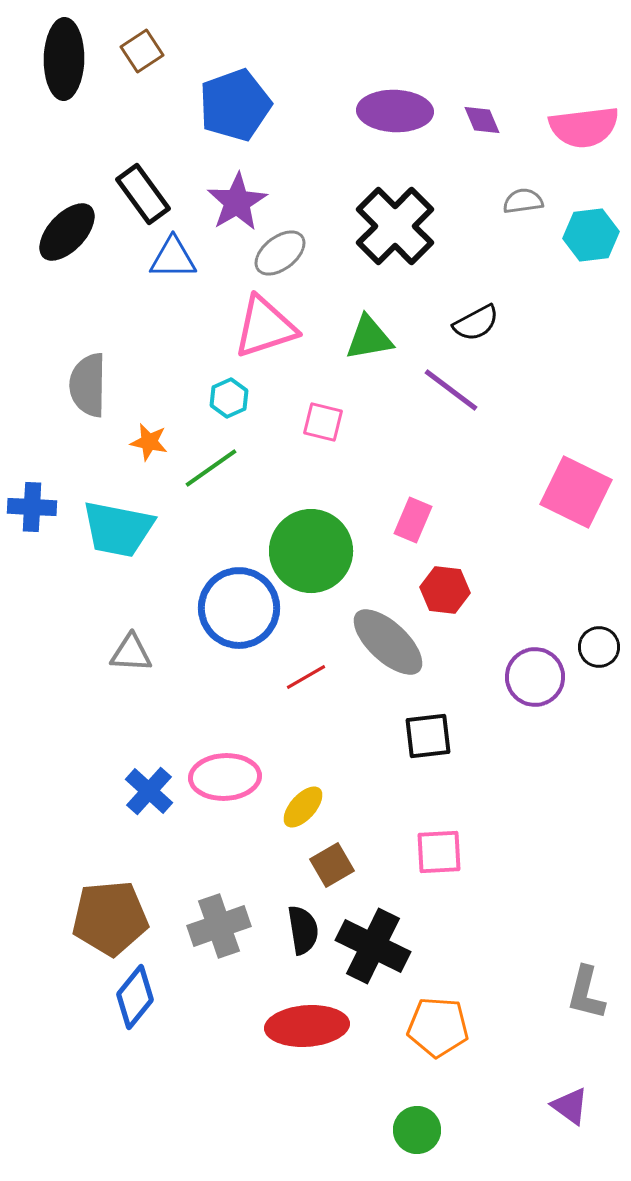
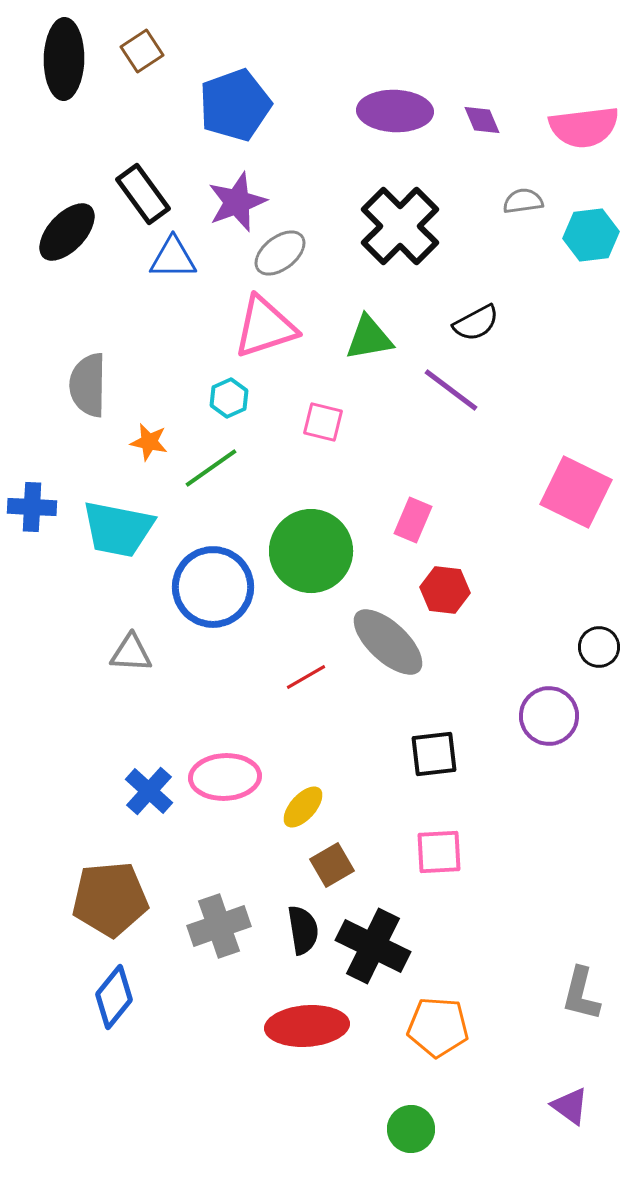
purple star at (237, 202): rotated 10 degrees clockwise
black cross at (395, 226): moved 5 px right
blue circle at (239, 608): moved 26 px left, 21 px up
purple circle at (535, 677): moved 14 px right, 39 px down
black square at (428, 736): moved 6 px right, 18 px down
brown pentagon at (110, 918): moved 19 px up
gray L-shape at (586, 993): moved 5 px left, 1 px down
blue diamond at (135, 997): moved 21 px left
green circle at (417, 1130): moved 6 px left, 1 px up
